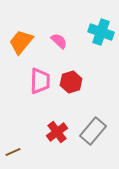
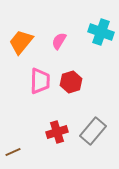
pink semicircle: rotated 102 degrees counterclockwise
red cross: rotated 20 degrees clockwise
